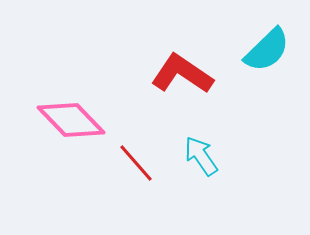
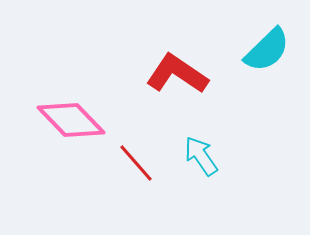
red L-shape: moved 5 px left
